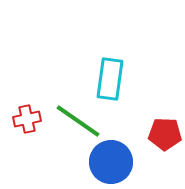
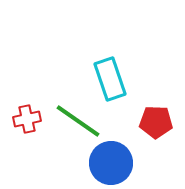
cyan rectangle: rotated 27 degrees counterclockwise
red pentagon: moved 9 px left, 12 px up
blue circle: moved 1 px down
